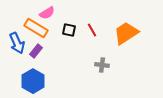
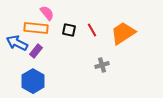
pink semicircle: rotated 98 degrees counterclockwise
orange rectangle: rotated 25 degrees counterclockwise
orange trapezoid: moved 3 px left
blue arrow: rotated 140 degrees clockwise
gray cross: rotated 24 degrees counterclockwise
